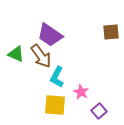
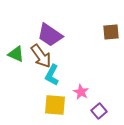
cyan L-shape: moved 5 px left, 2 px up
